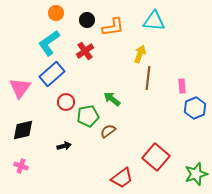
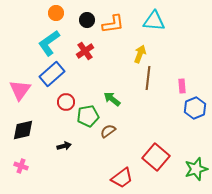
orange L-shape: moved 3 px up
pink triangle: moved 2 px down
green star: moved 5 px up
